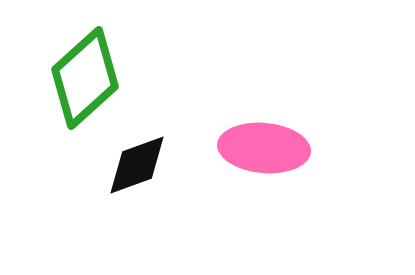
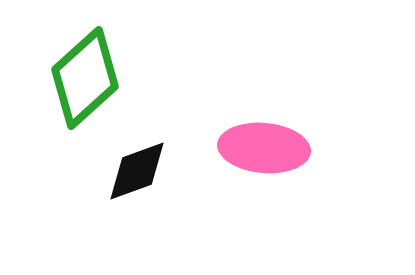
black diamond: moved 6 px down
